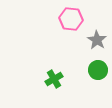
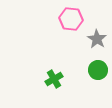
gray star: moved 1 px up
